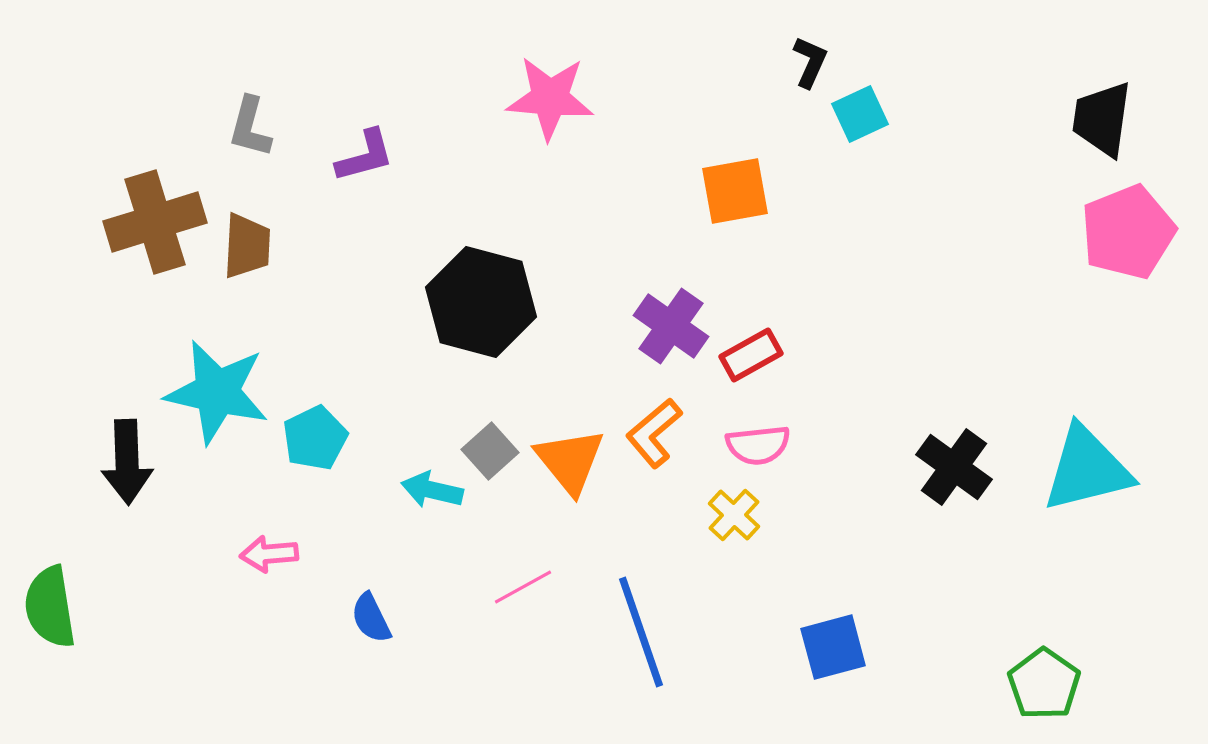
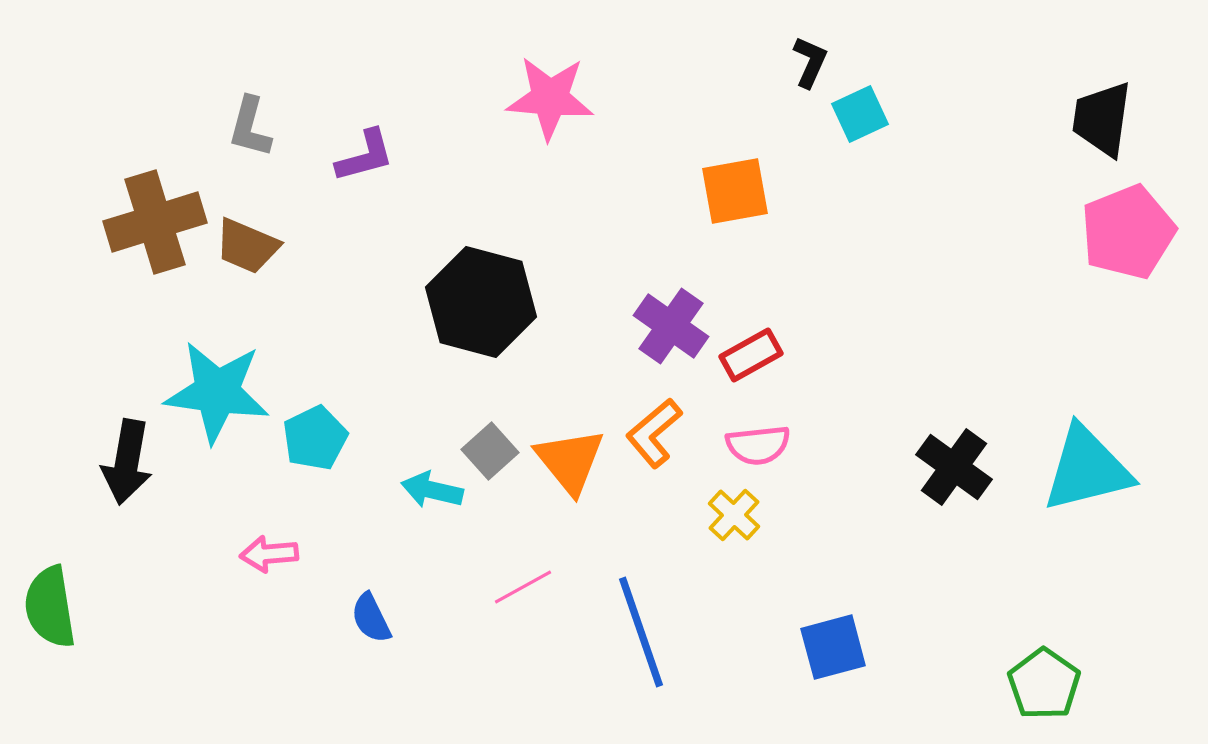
brown trapezoid: rotated 110 degrees clockwise
cyan star: rotated 5 degrees counterclockwise
black arrow: rotated 12 degrees clockwise
